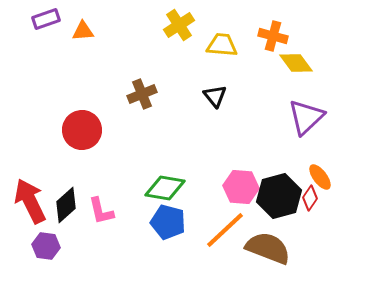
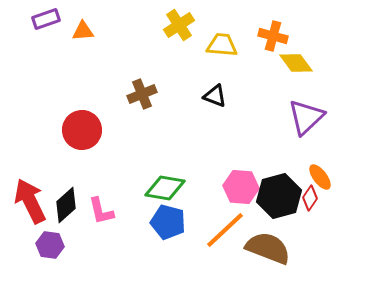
black triangle: rotated 30 degrees counterclockwise
purple hexagon: moved 4 px right, 1 px up
